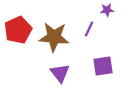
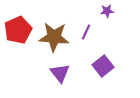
purple star: moved 1 px down
purple line: moved 3 px left, 3 px down
purple square: rotated 30 degrees counterclockwise
